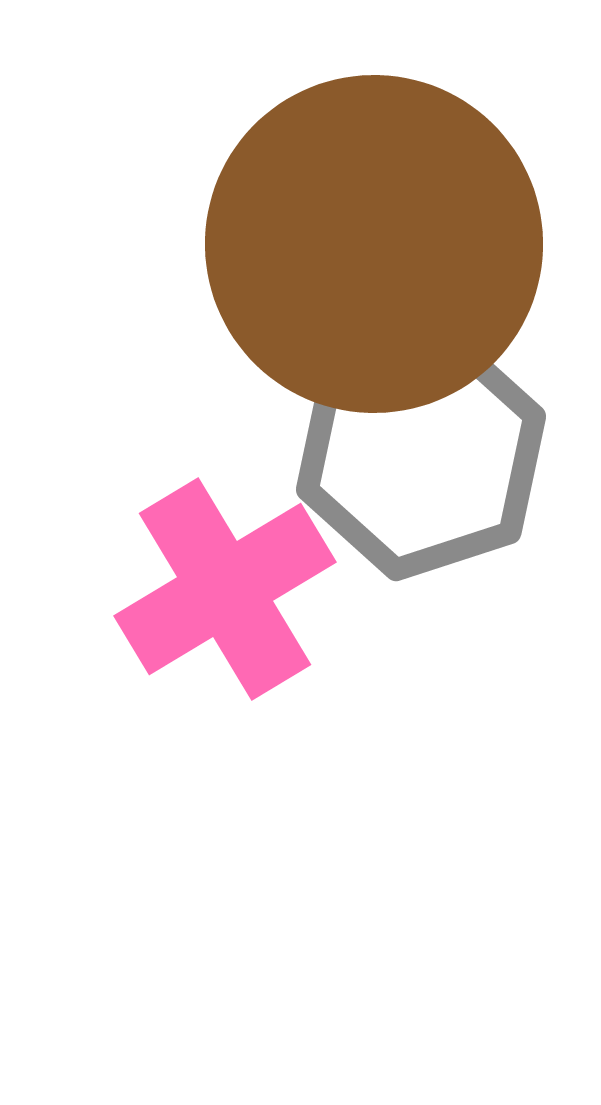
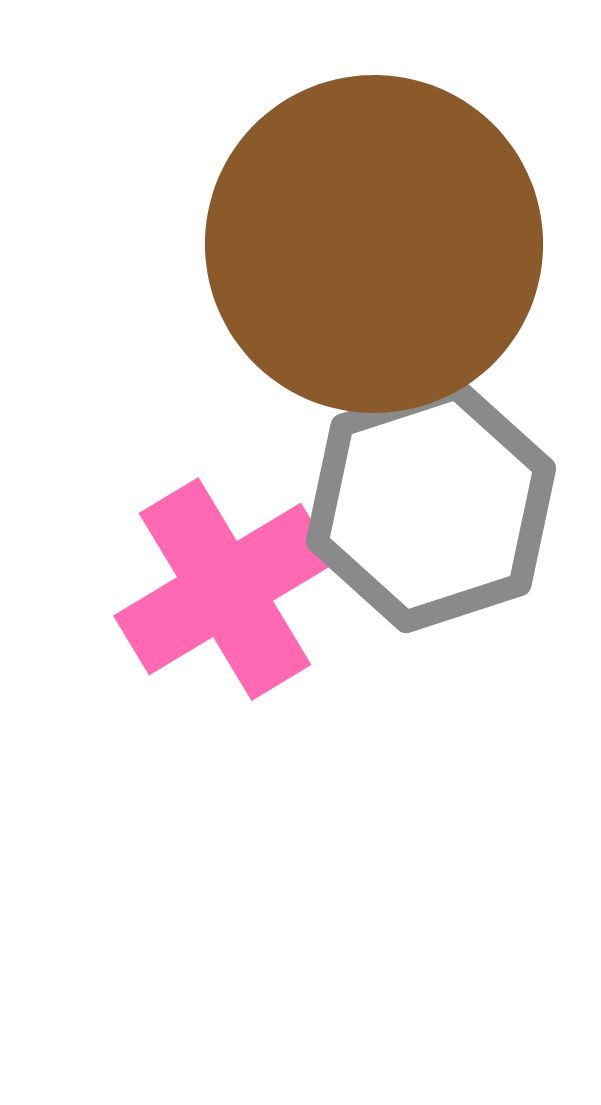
gray hexagon: moved 10 px right, 52 px down
